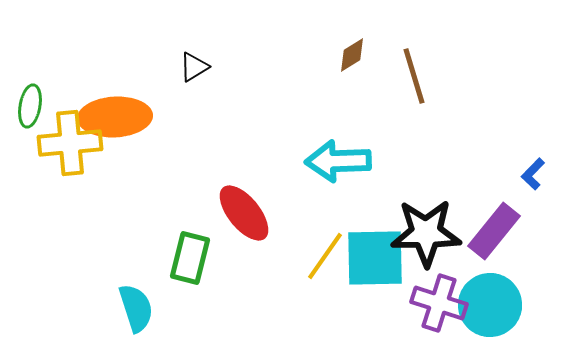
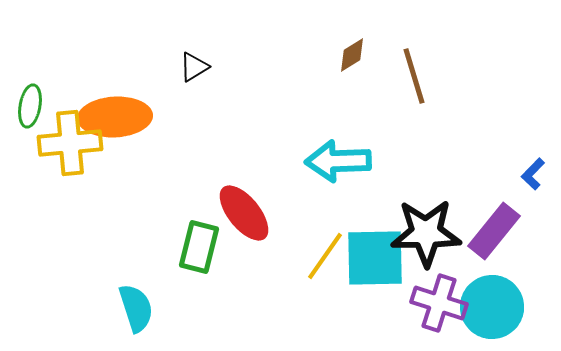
green rectangle: moved 9 px right, 11 px up
cyan circle: moved 2 px right, 2 px down
